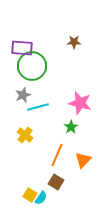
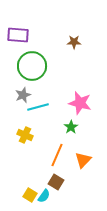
purple rectangle: moved 4 px left, 13 px up
yellow cross: rotated 14 degrees counterclockwise
cyan semicircle: moved 3 px right, 2 px up
